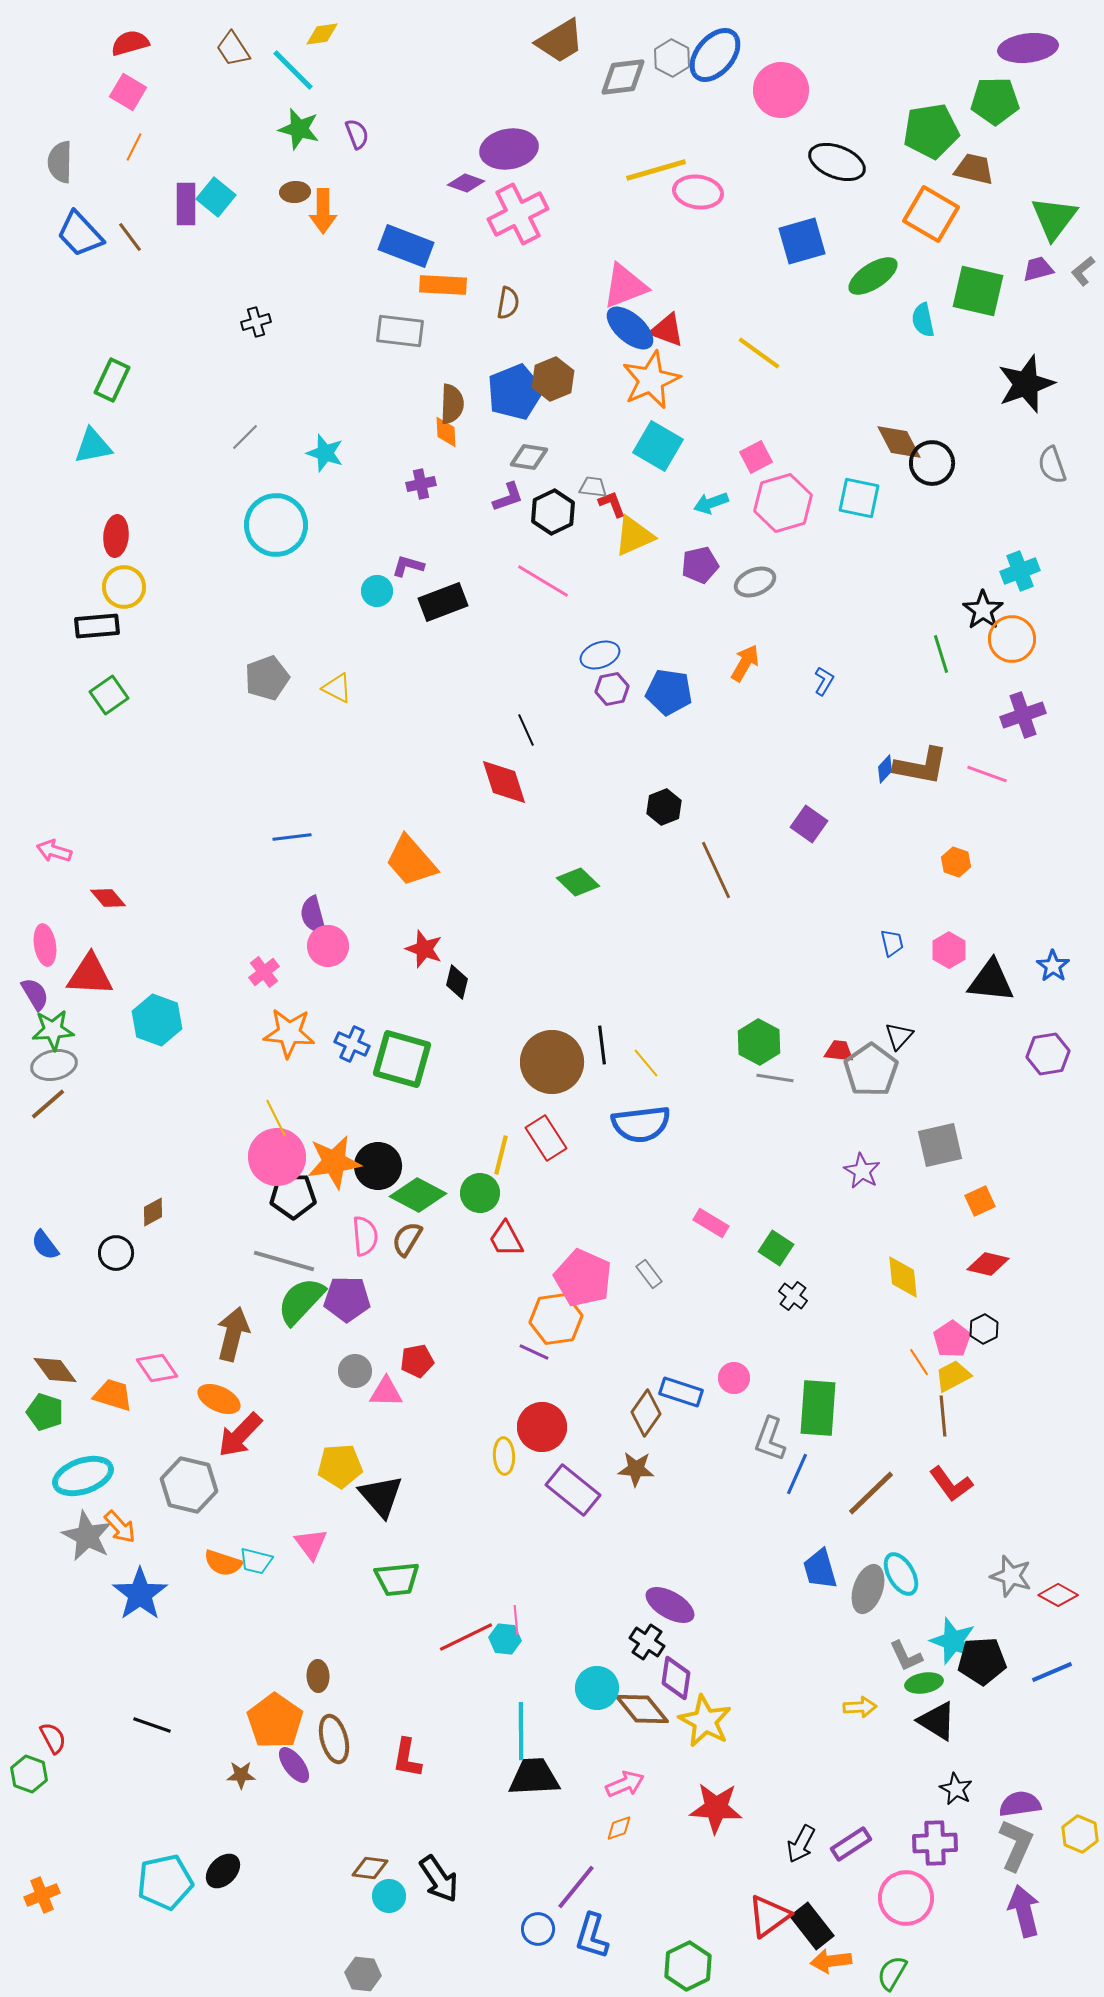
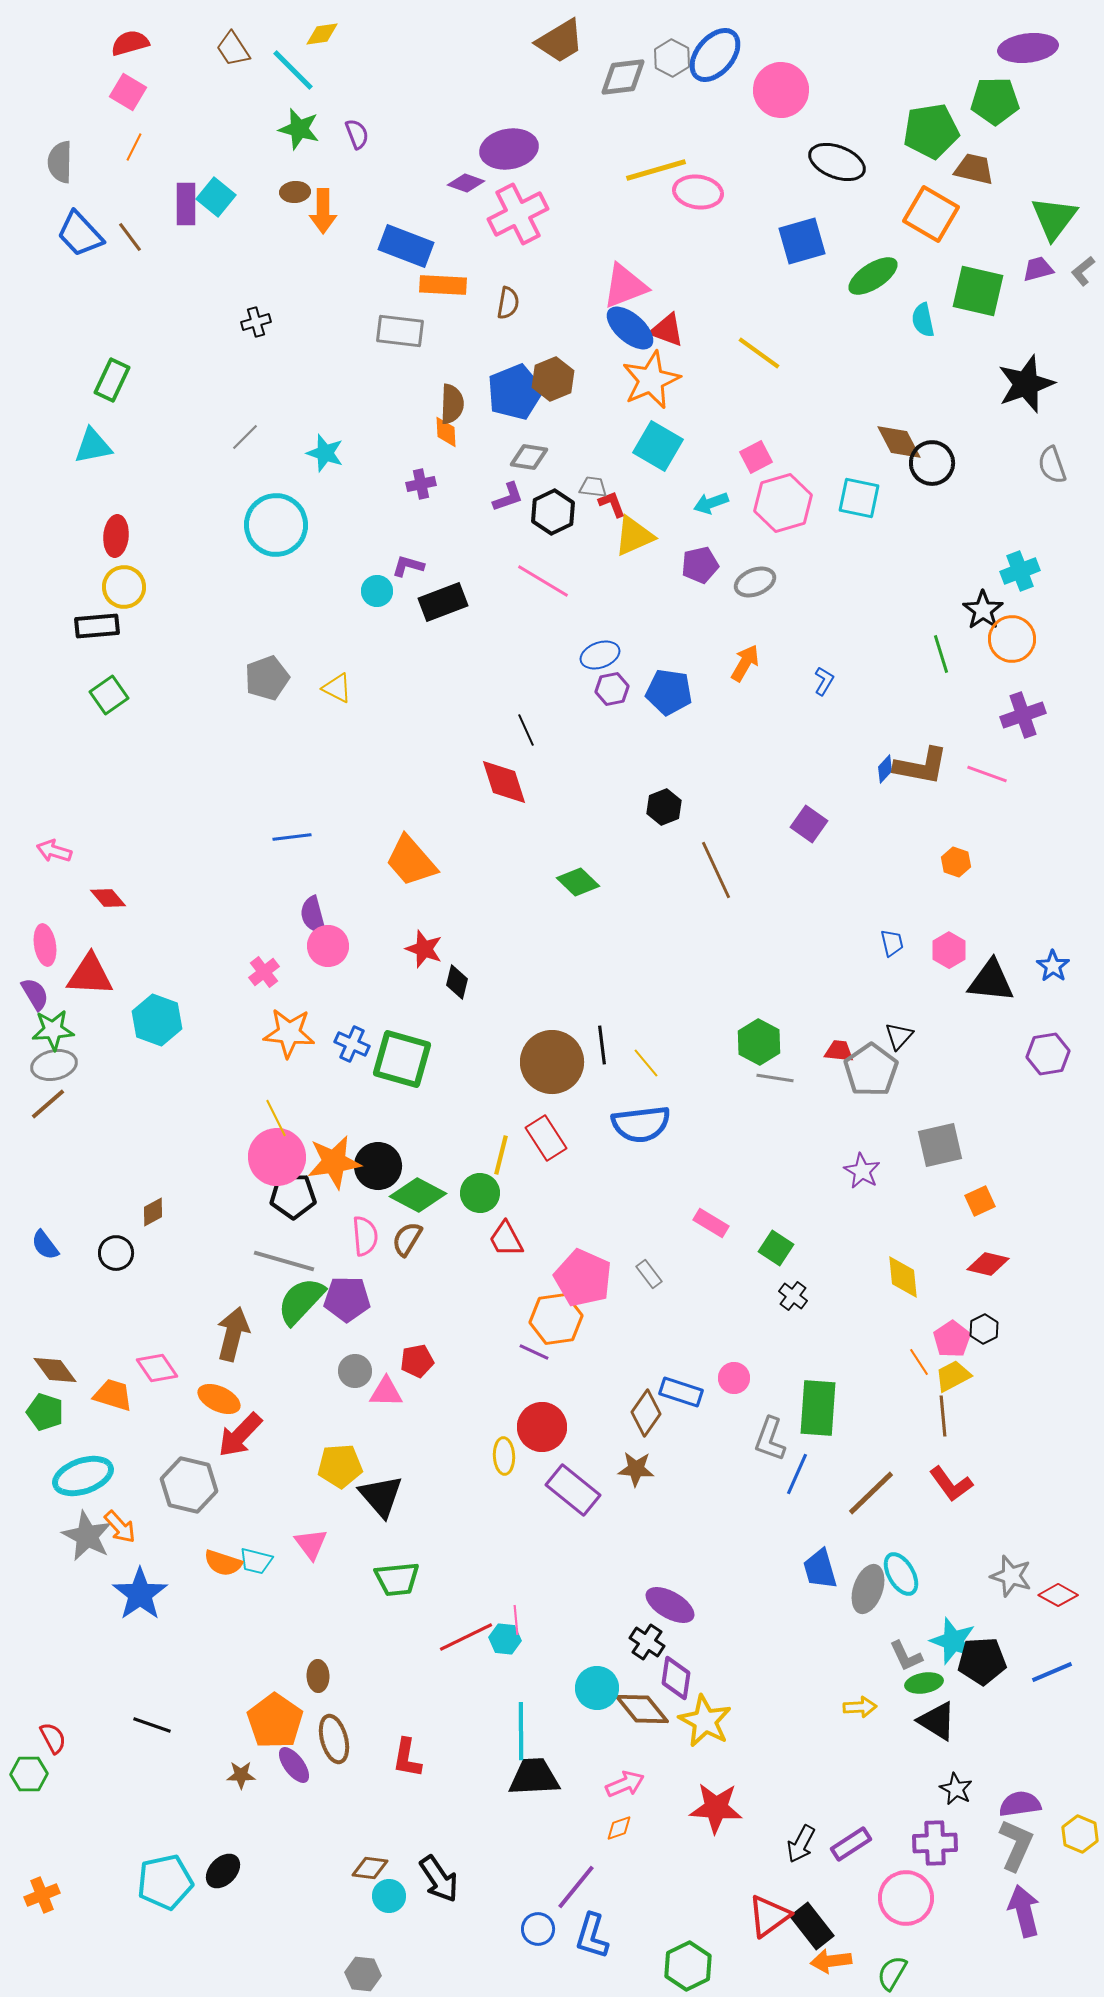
green hexagon at (29, 1774): rotated 21 degrees counterclockwise
